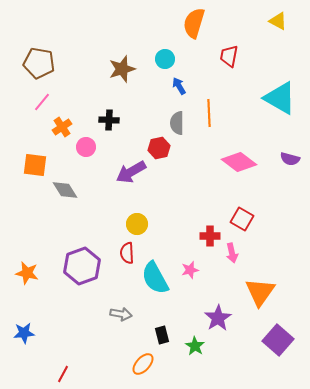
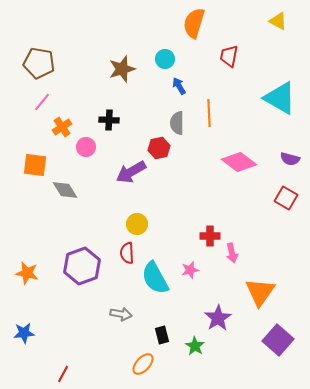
red square: moved 44 px right, 21 px up
